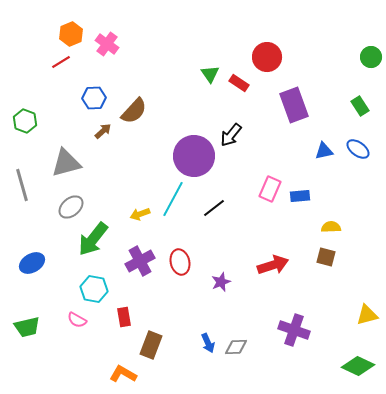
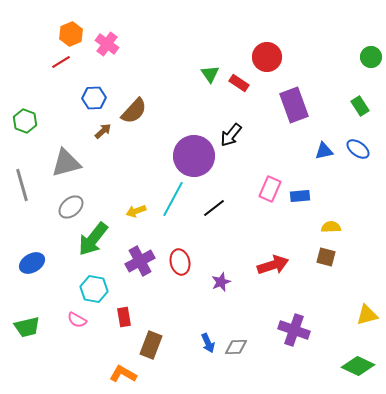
yellow arrow at (140, 214): moved 4 px left, 3 px up
